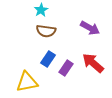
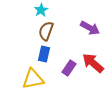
brown semicircle: rotated 102 degrees clockwise
blue rectangle: moved 4 px left, 5 px up; rotated 21 degrees counterclockwise
purple rectangle: moved 3 px right
yellow triangle: moved 6 px right, 3 px up
